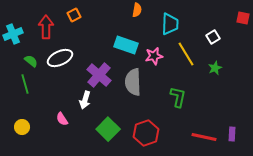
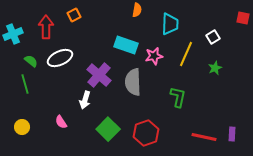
yellow line: rotated 55 degrees clockwise
pink semicircle: moved 1 px left, 3 px down
